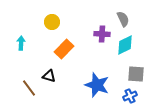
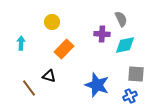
gray semicircle: moved 2 px left
cyan diamond: rotated 15 degrees clockwise
